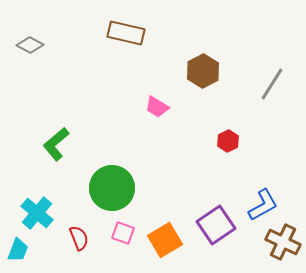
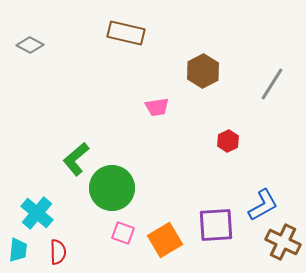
pink trapezoid: rotated 40 degrees counterclockwise
green L-shape: moved 20 px right, 15 px down
purple square: rotated 30 degrees clockwise
red semicircle: moved 21 px left, 14 px down; rotated 20 degrees clockwise
cyan trapezoid: rotated 15 degrees counterclockwise
